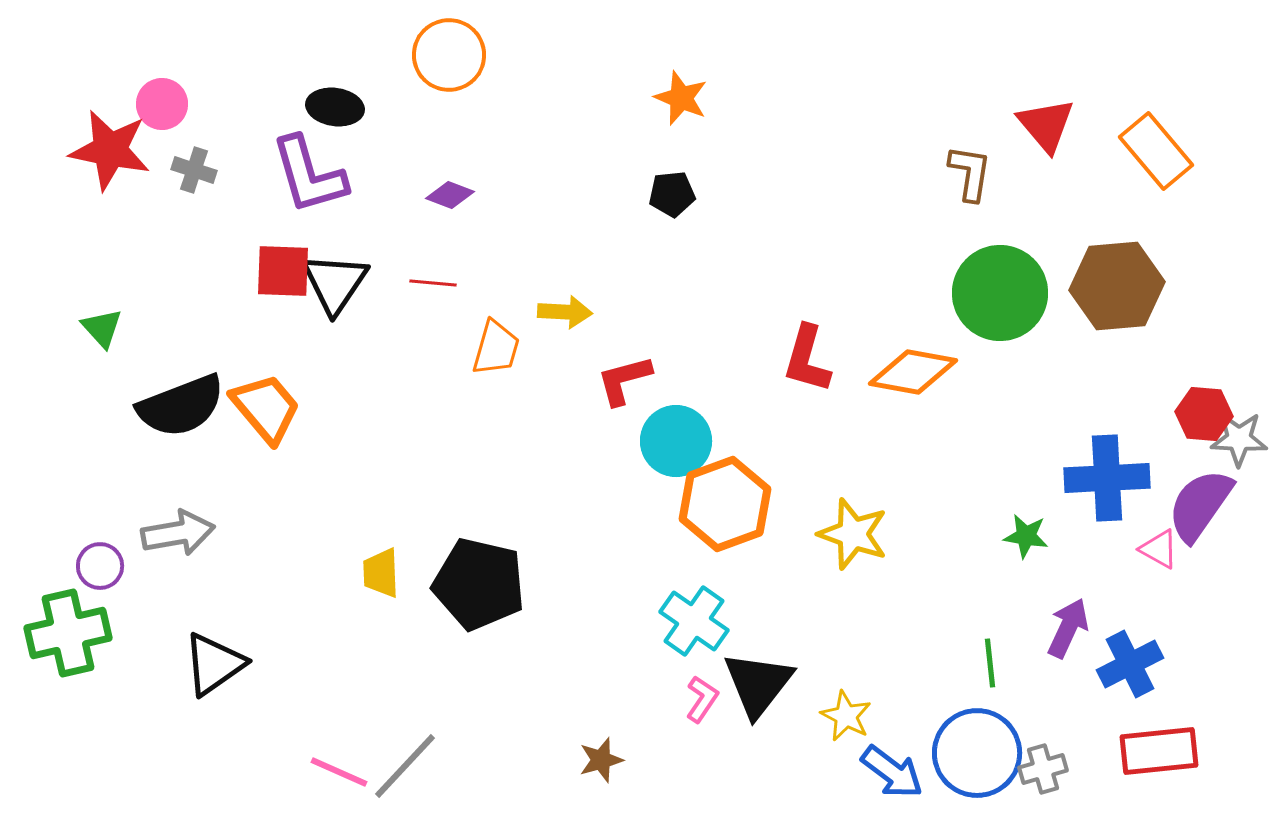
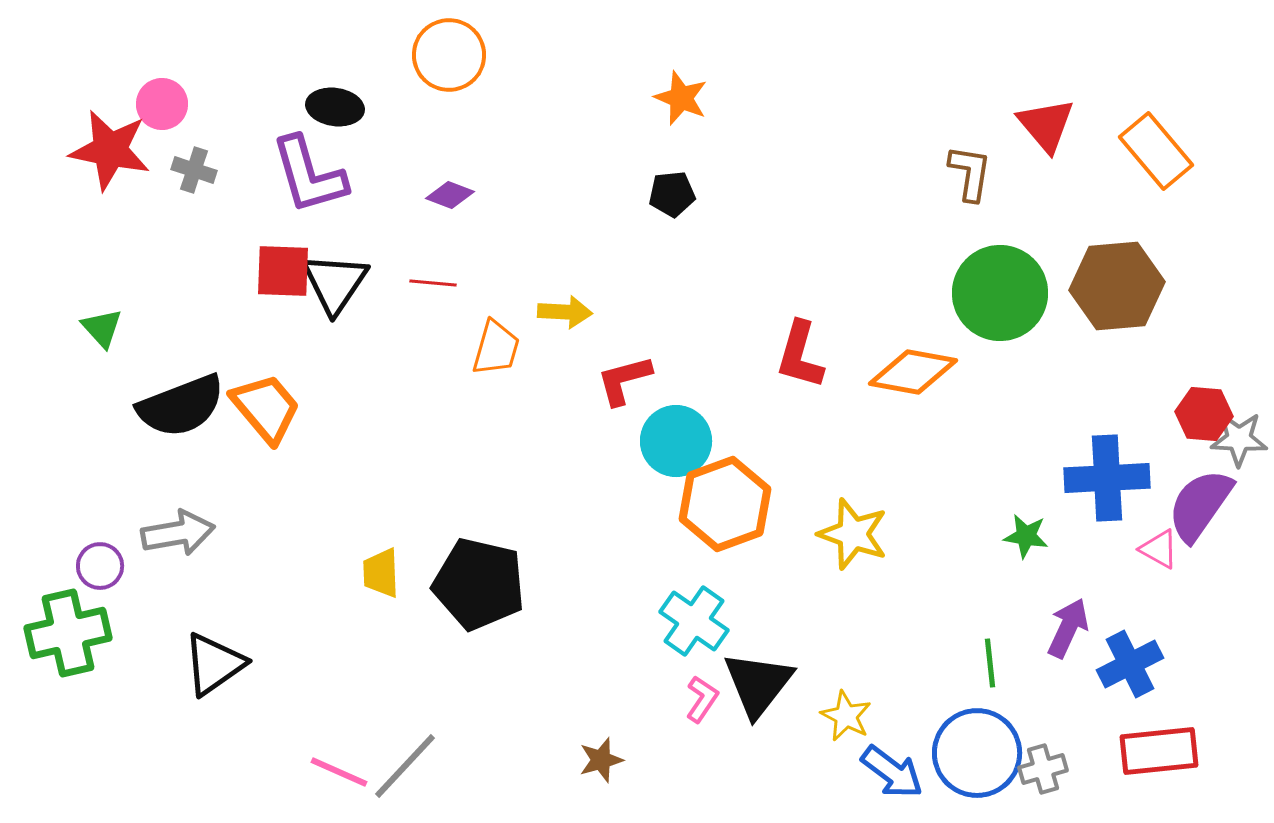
red L-shape at (807, 359): moved 7 px left, 4 px up
